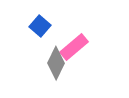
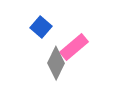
blue square: moved 1 px right, 1 px down
